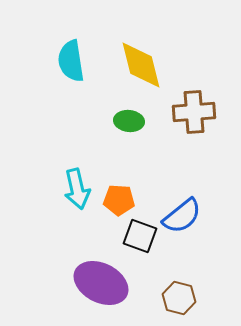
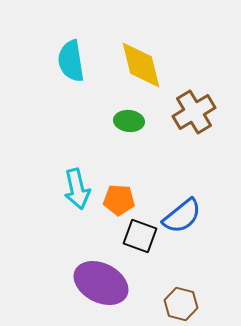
brown cross: rotated 27 degrees counterclockwise
brown hexagon: moved 2 px right, 6 px down
